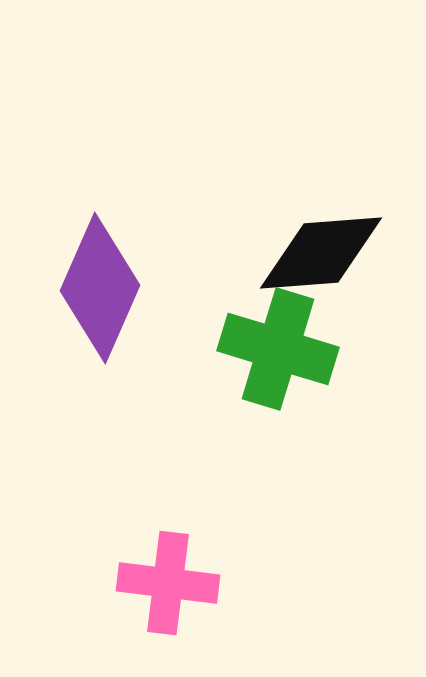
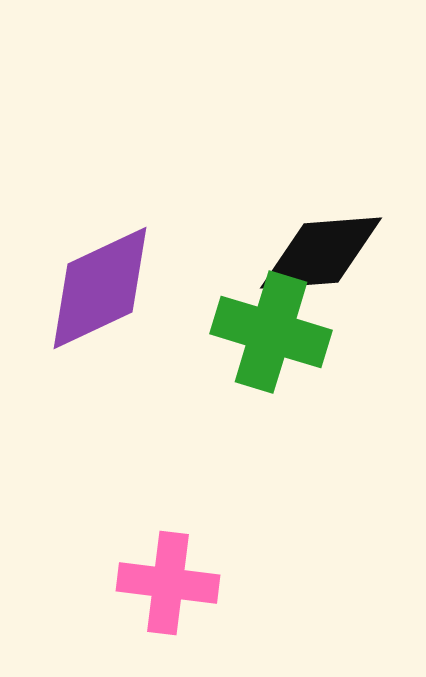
purple diamond: rotated 41 degrees clockwise
green cross: moved 7 px left, 17 px up
